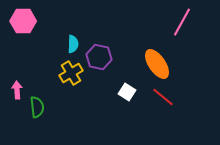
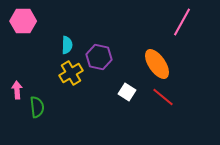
cyan semicircle: moved 6 px left, 1 px down
